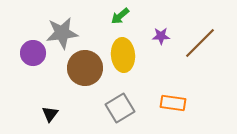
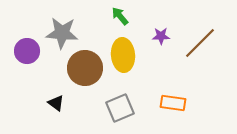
green arrow: rotated 90 degrees clockwise
gray star: rotated 12 degrees clockwise
purple circle: moved 6 px left, 2 px up
gray square: rotated 8 degrees clockwise
black triangle: moved 6 px right, 11 px up; rotated 30 degrees counterclockwise
